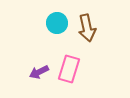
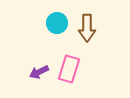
brown arrow: rotated 12 degrees clockwise
